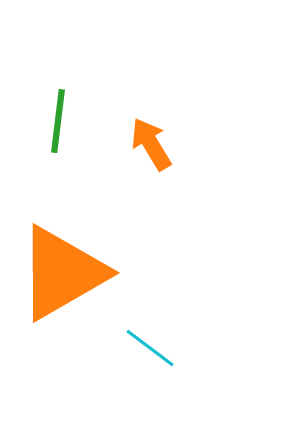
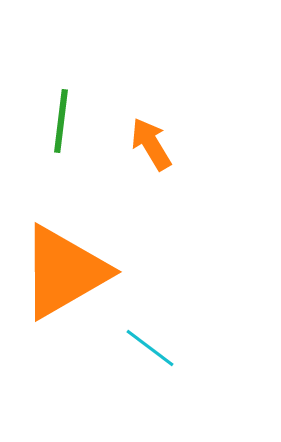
green line: moved 3 px right
orange triangle: moved 2 px right, 1 px up
